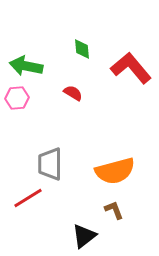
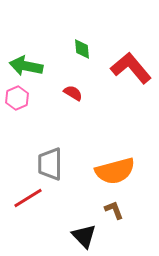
pink hexagon: rotated 20 degrees counterclockwise
black triangle: rotated 36 degrees counterclockwise
